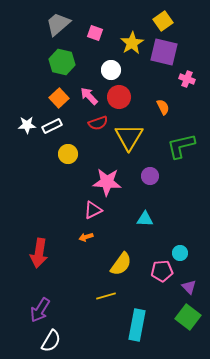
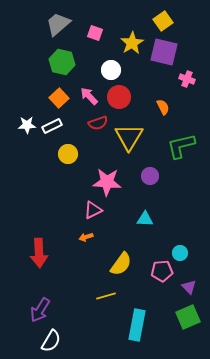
red arrow: rotated 12 degrees counterclockwise
green square: rotated 30 degrees clockwise
